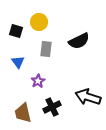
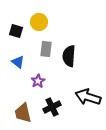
black semicircle: moved 10 px left, 15 px down; rotated 120 degrees clockwise
blue triangle: rotated 16 degrees counterclockwise
